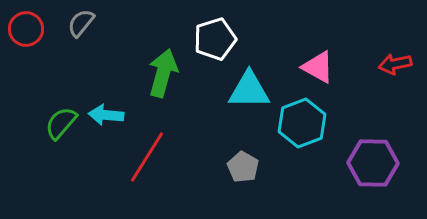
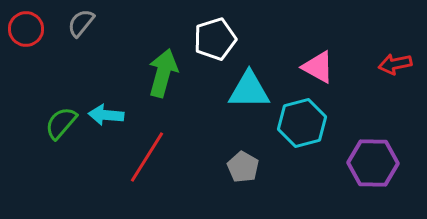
cyan hexagon: rotated 6 degrees clockwise
